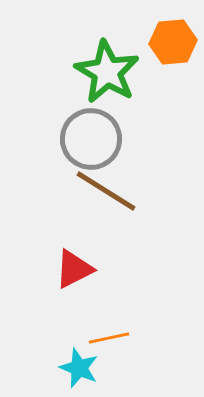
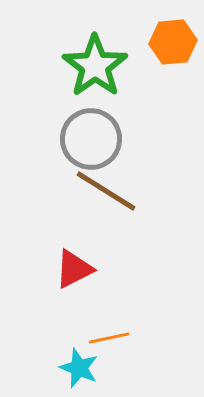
green star: moved 12 px left, 6 px up; rotated 6 degrees clockwise
